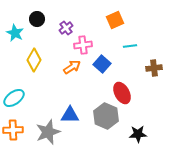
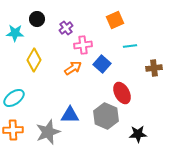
cyan star: rotated 24 degrees counterclockwise
orange arrow: moved 1 px right, 1 px down
